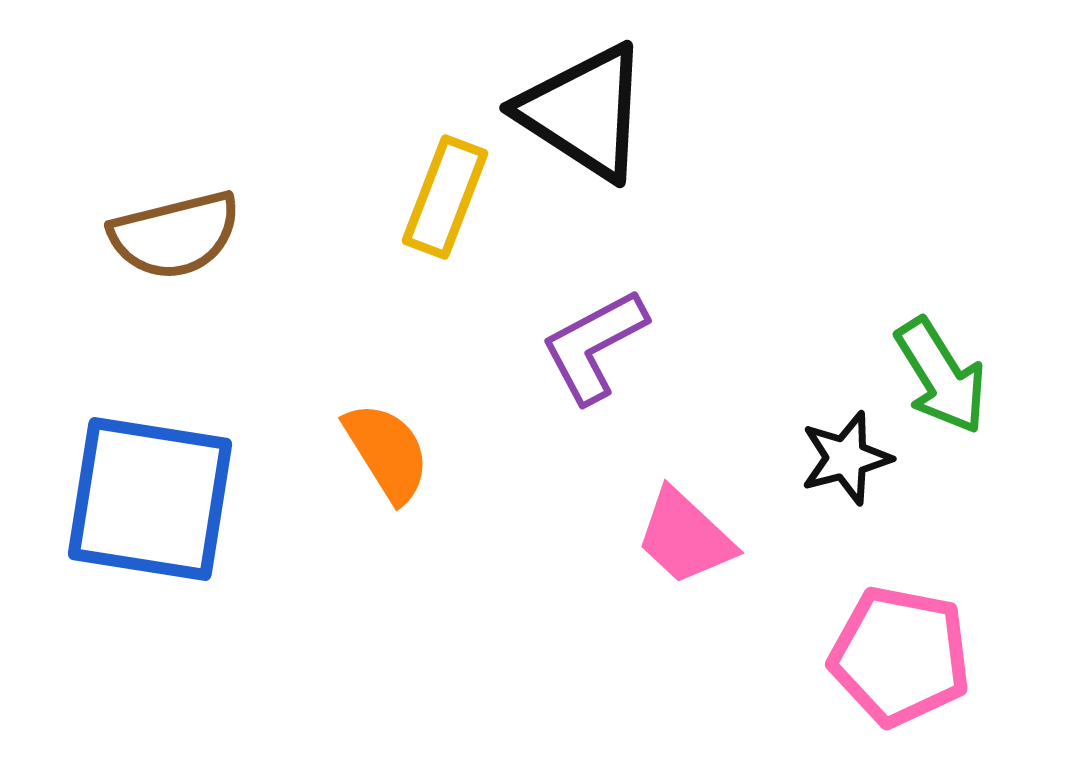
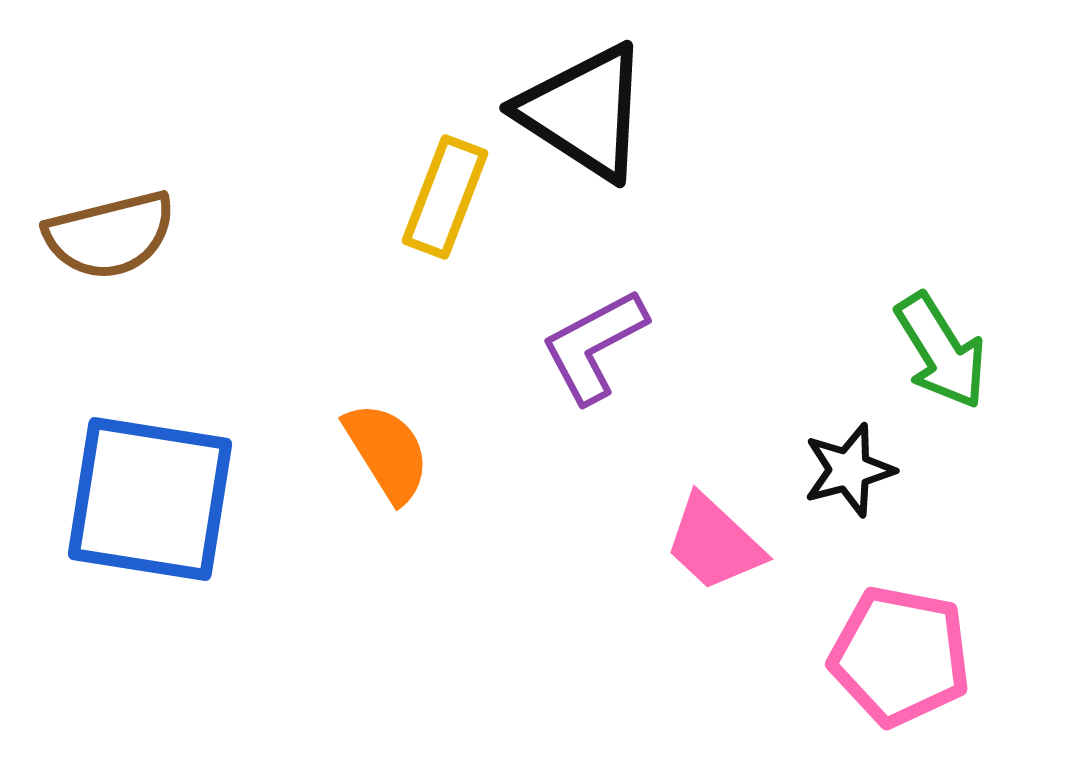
brown semicircle: moved 65 px left
green arrow: moved 25 px up
black star: moved 3 px right, 12 px down
pink trapezoid: moved 29 px right, 6 px down
